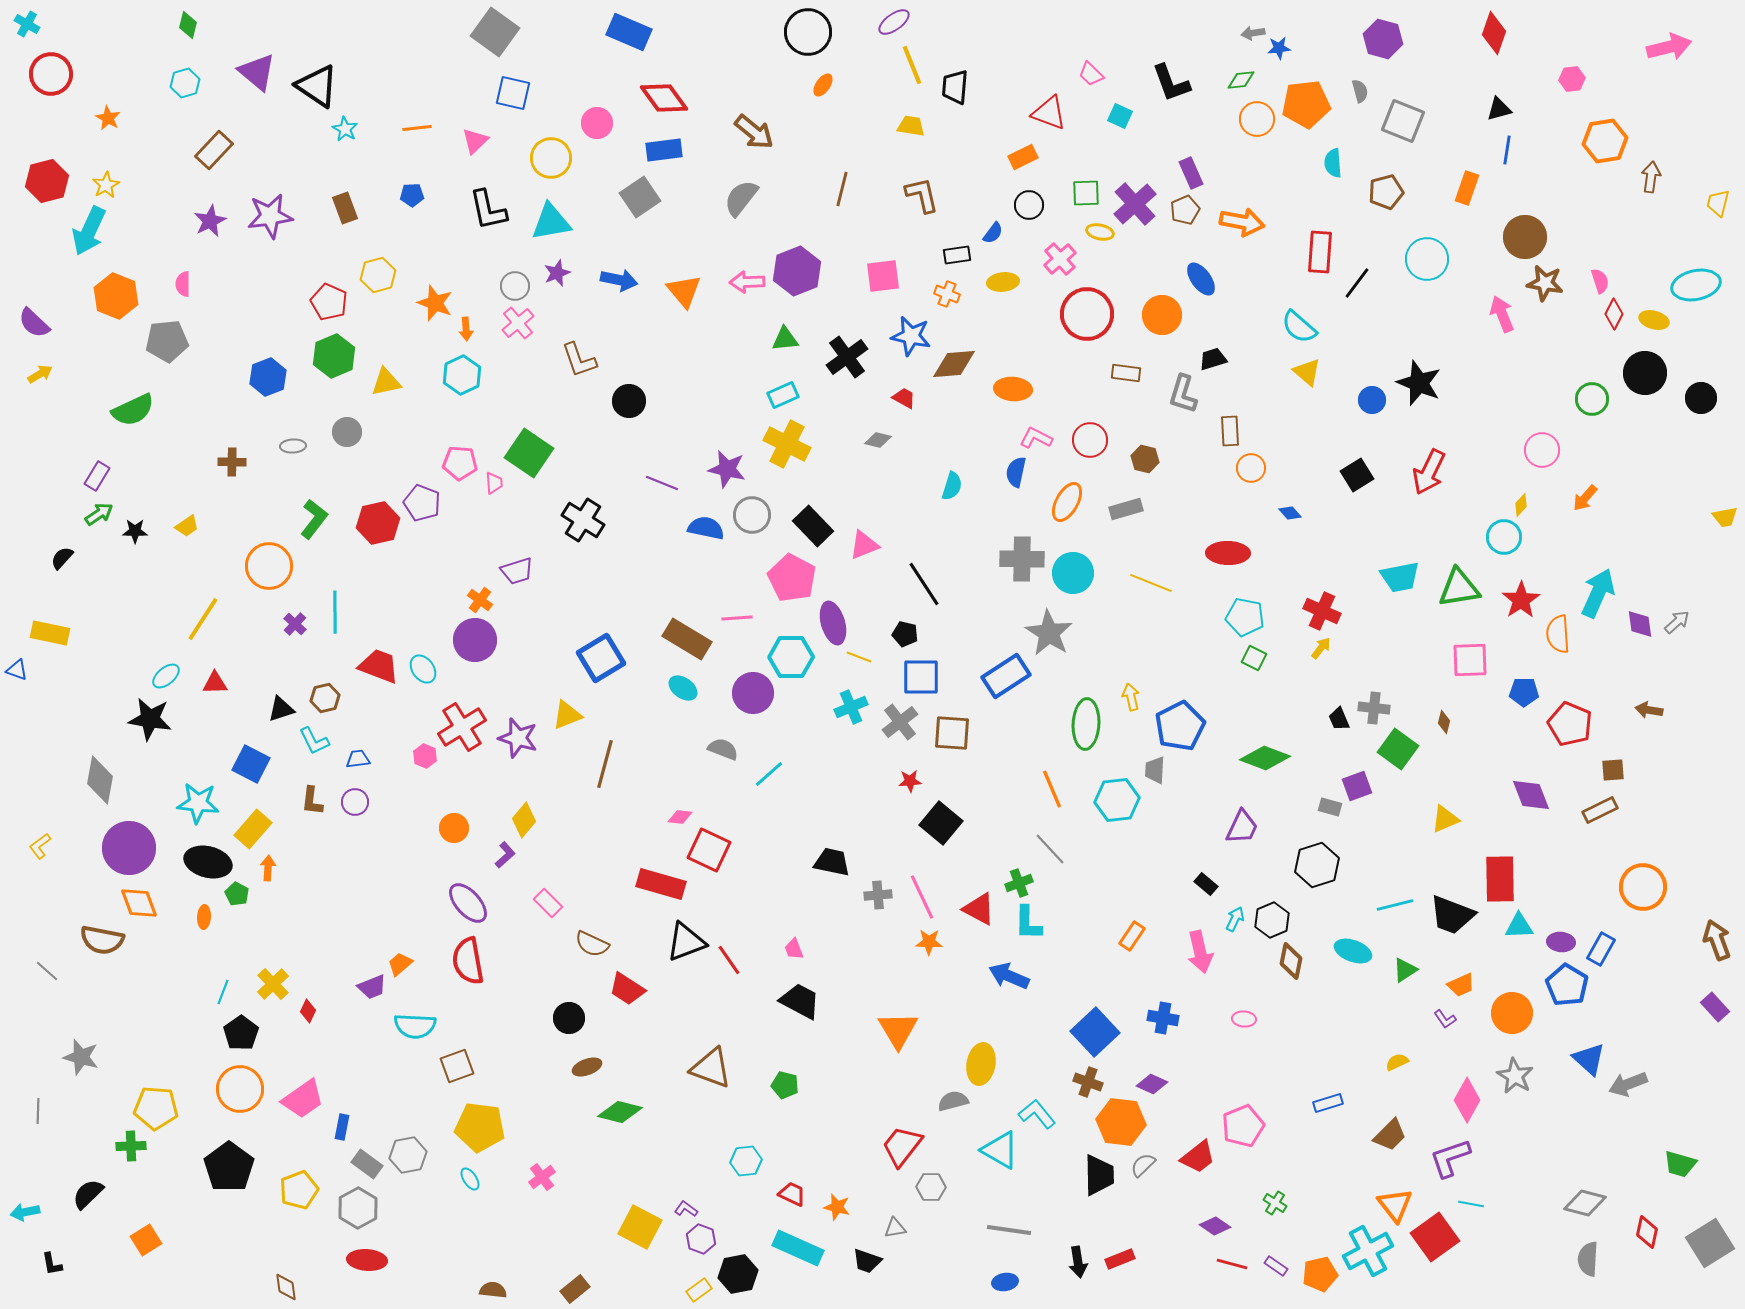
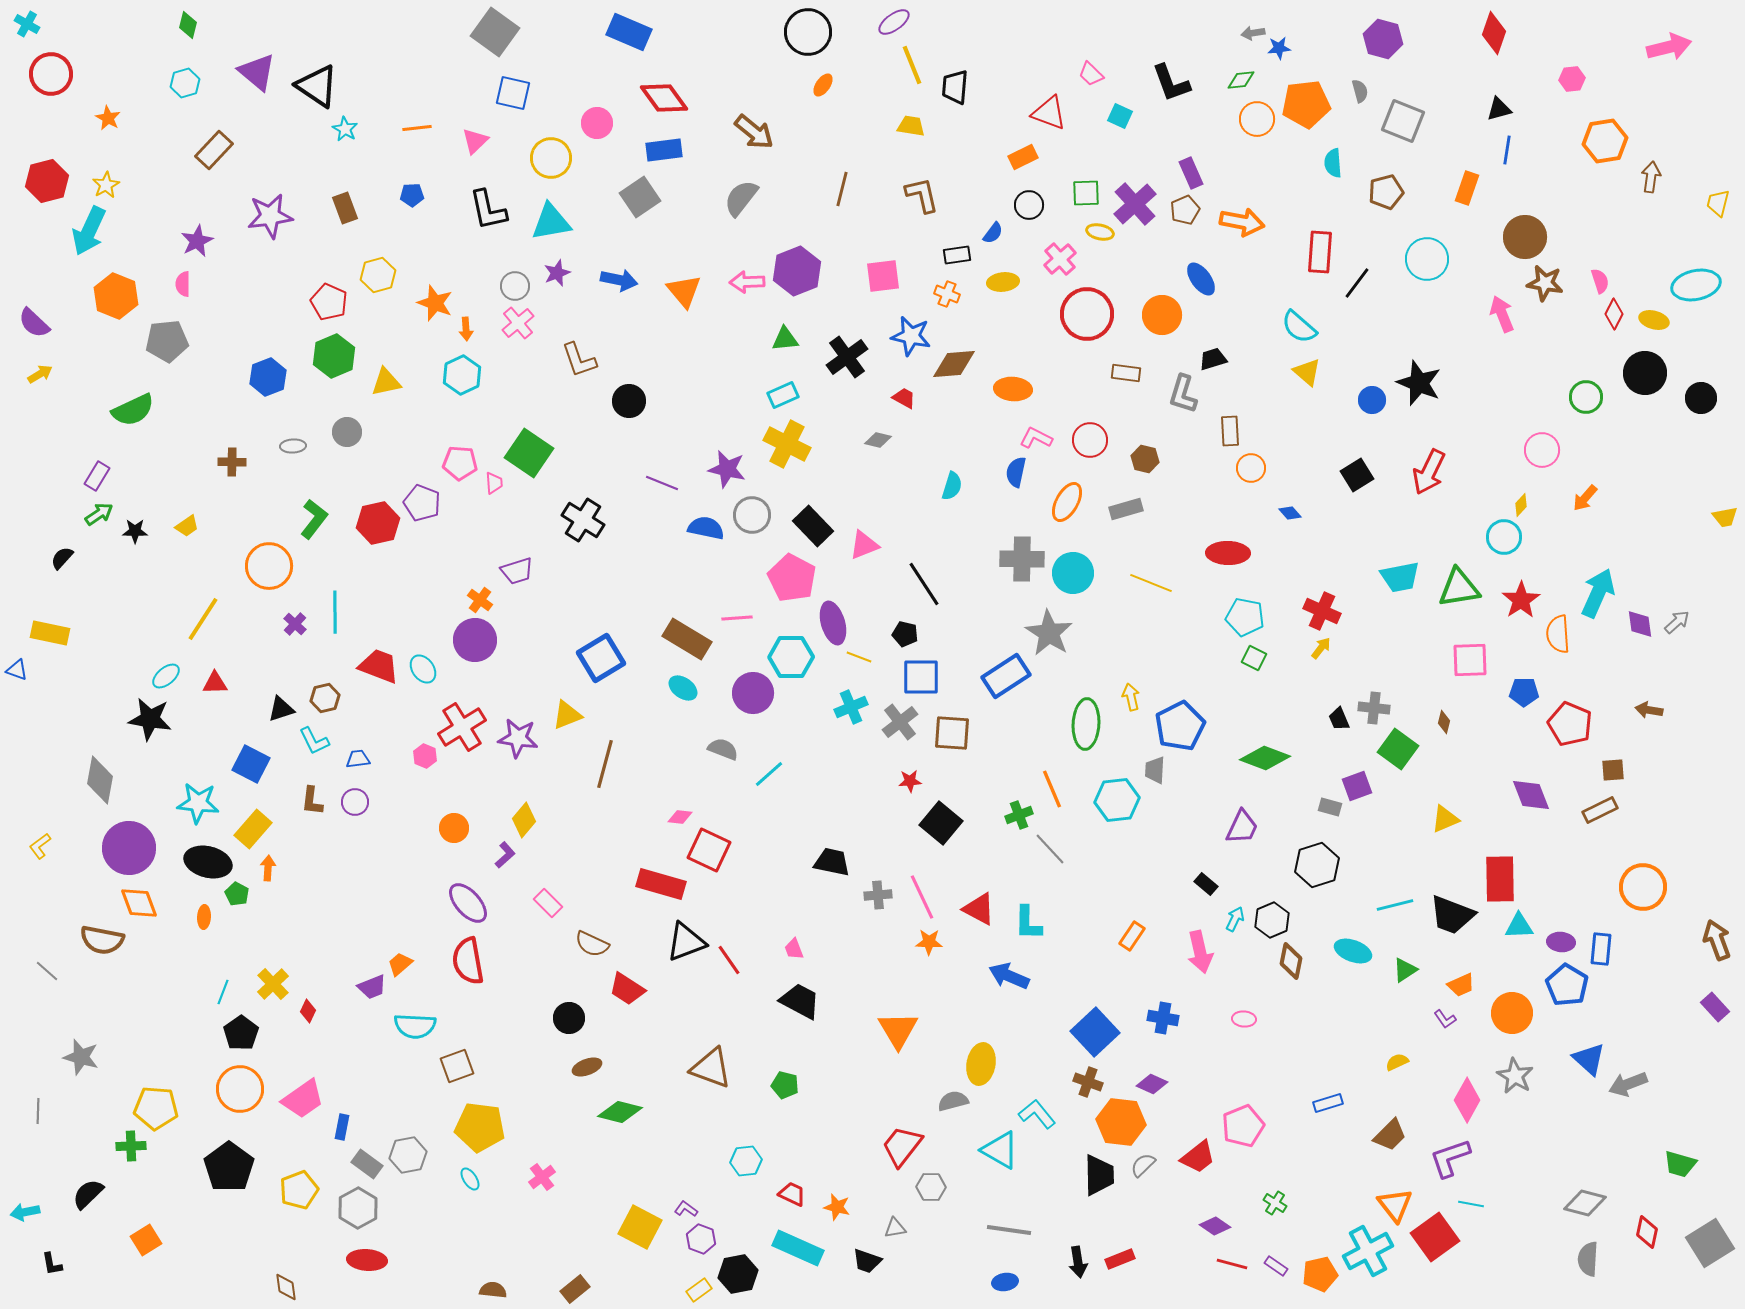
purple star at (210, 221): moved 13 px left, 20 px down
green circle at (1592, 399): moved 6 px left, 2 px up
purple star at (518, 738): rotated 9 degrees counterclockwise
green cross at (1019, 883): moved 68 px up
blue rectangle at (1601, 949): rotated 24 degrees counterclockwise
